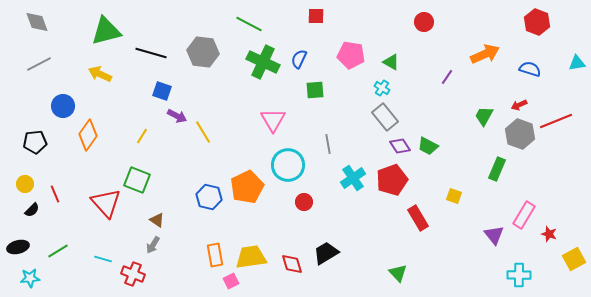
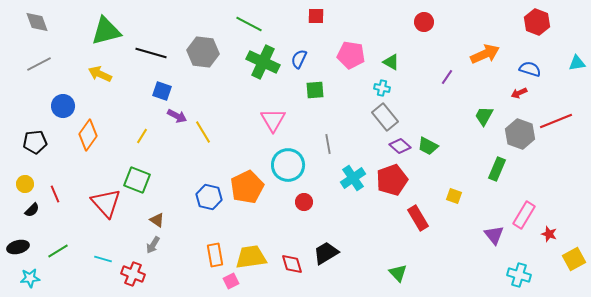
cyan cross at (382, 88): rotated 21 degrees counterclockwise
red arrow at (519, 105): moved 12 px up
purple diamond at (400, 146): rotated 15 degrees counterclockwise
cyan cross at (519, 275): rotated 15 degrees clockwise
